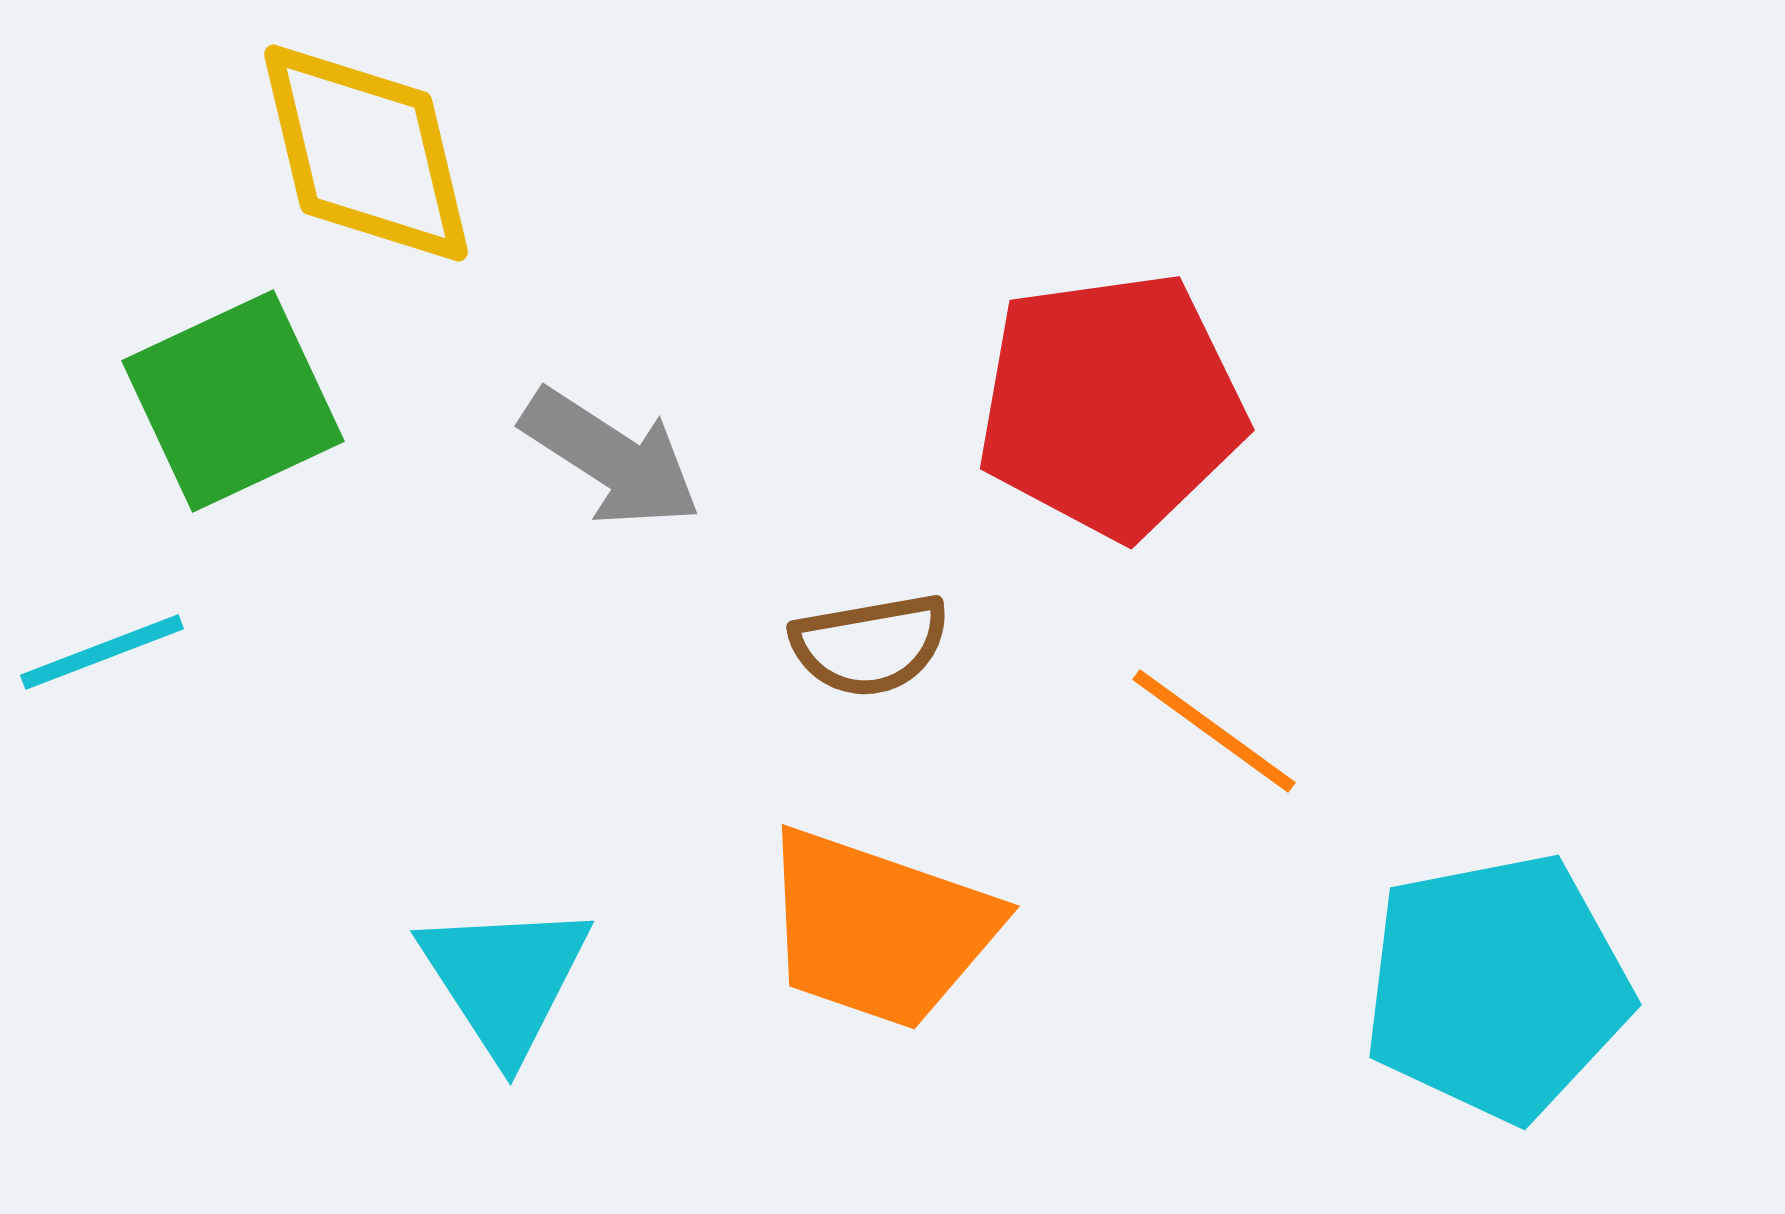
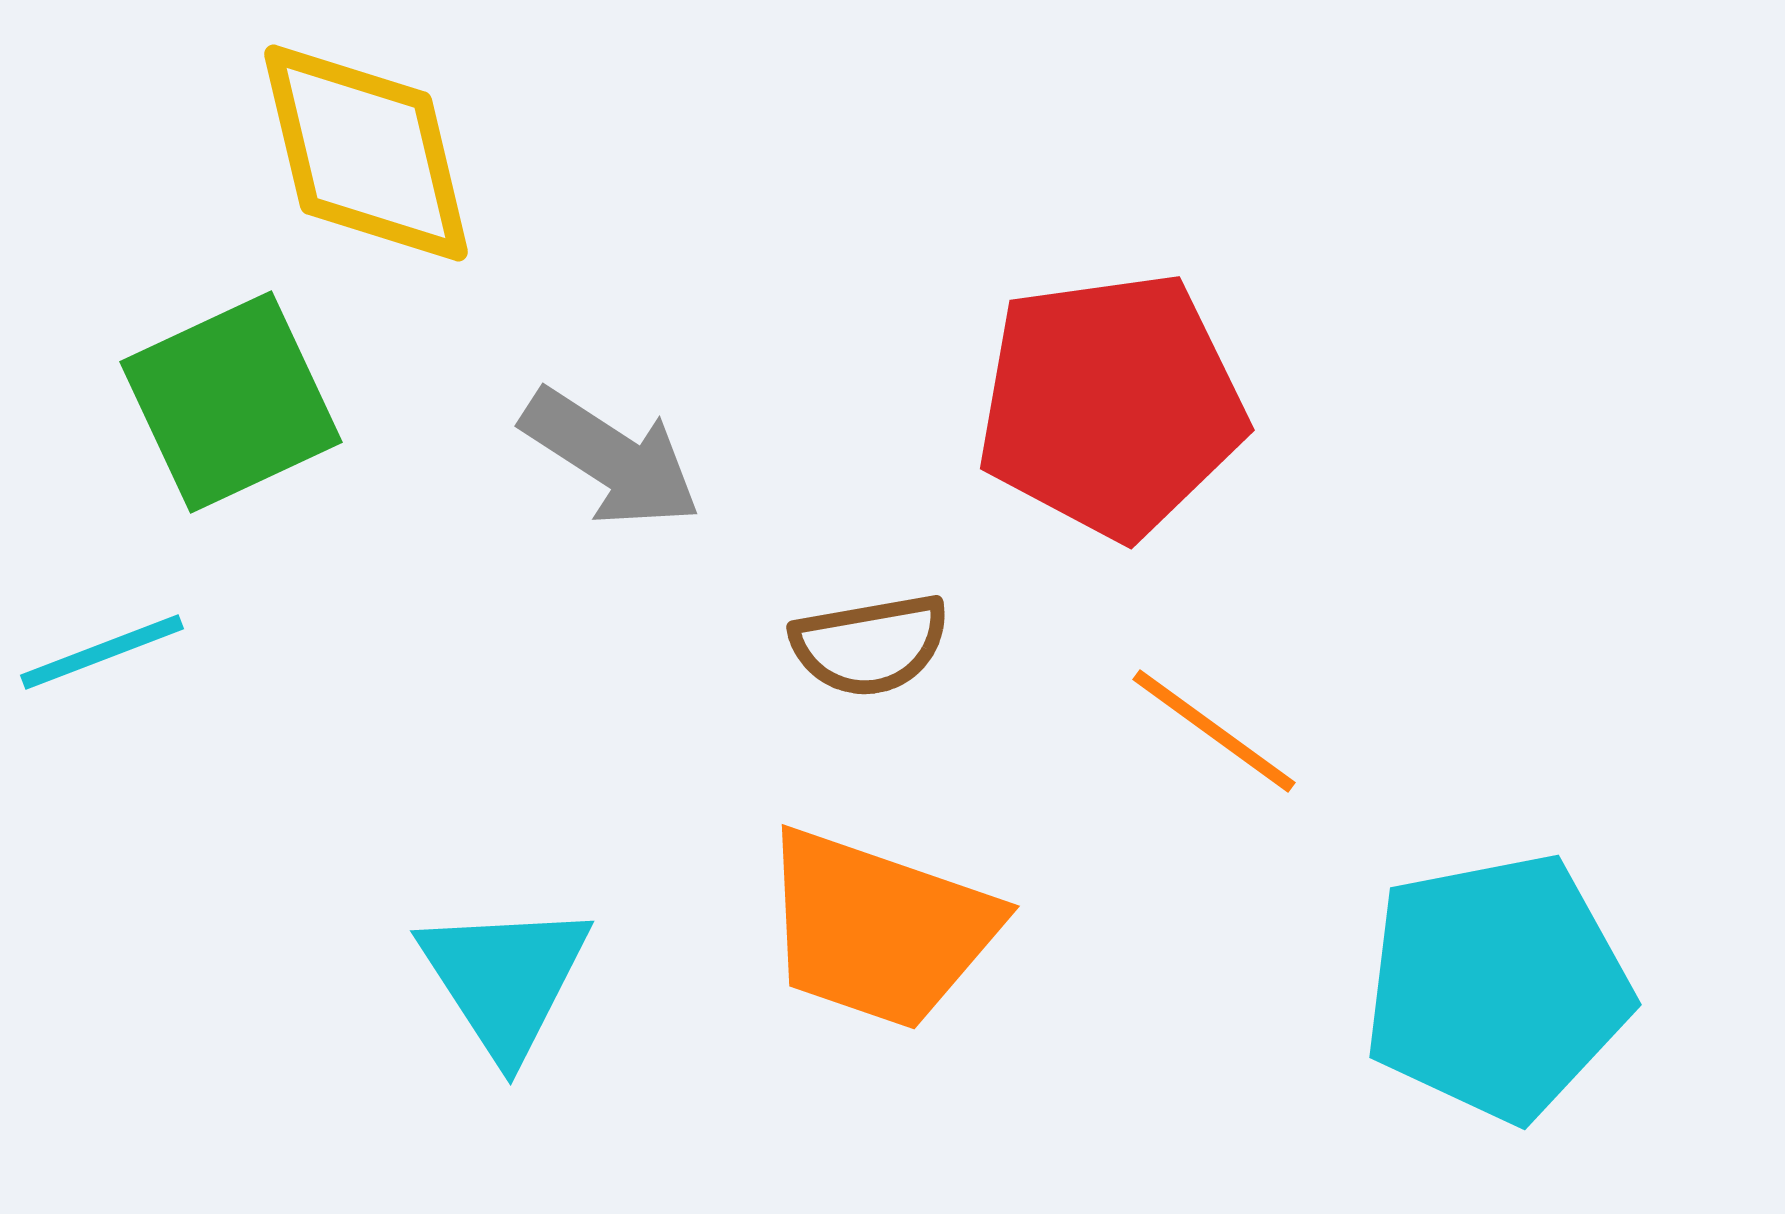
green square: moved 2 px left, 1 px down
